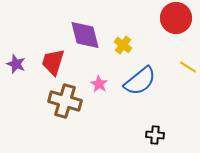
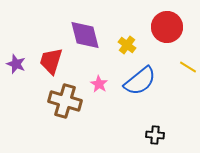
red circle: moved 9 px left, 9 px down
yellow cross: moved 4 px right
red trapezoid: moved 2 px left, 1 px up
